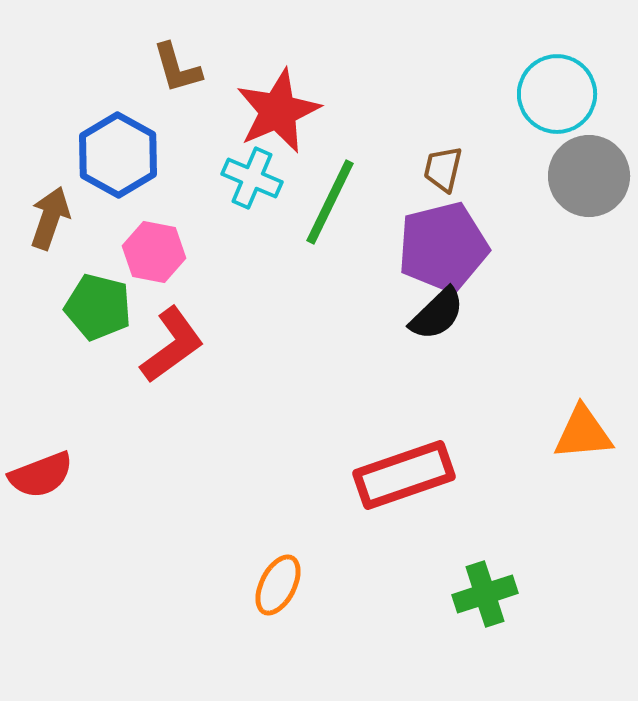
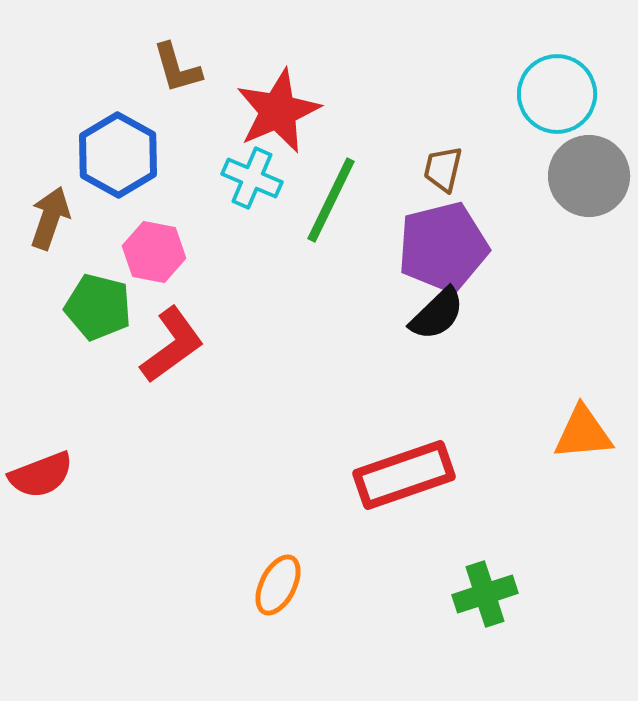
green line: moved 1 px right, 2 px up
